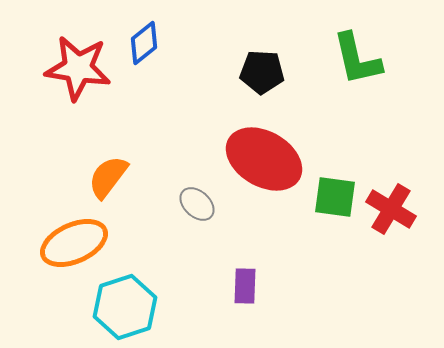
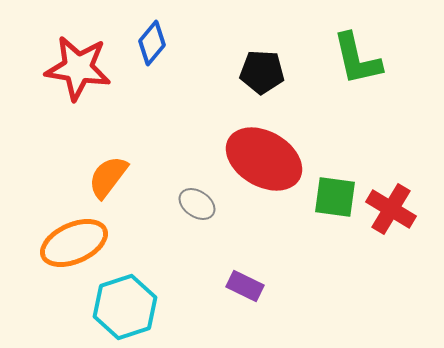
blue diamond: moved 8 px right; rotated 12 degrees counterclockwise
gray ellipse: rotated 9 degrees counterclockwise
purple rectangle: rotated 66 degrees counterclockwise
